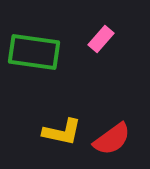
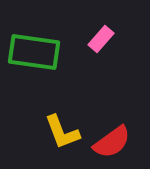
yellow L-shape: rotated 57 degrees clockwise
red semicircle: moved 3 px down
